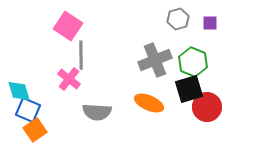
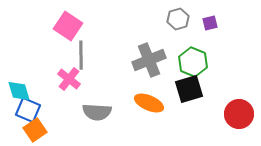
purple square: rotated 14 degrees counterclockwise
gray cross: moved 6 px left
red circle: moved 32 px right, 7 px down
